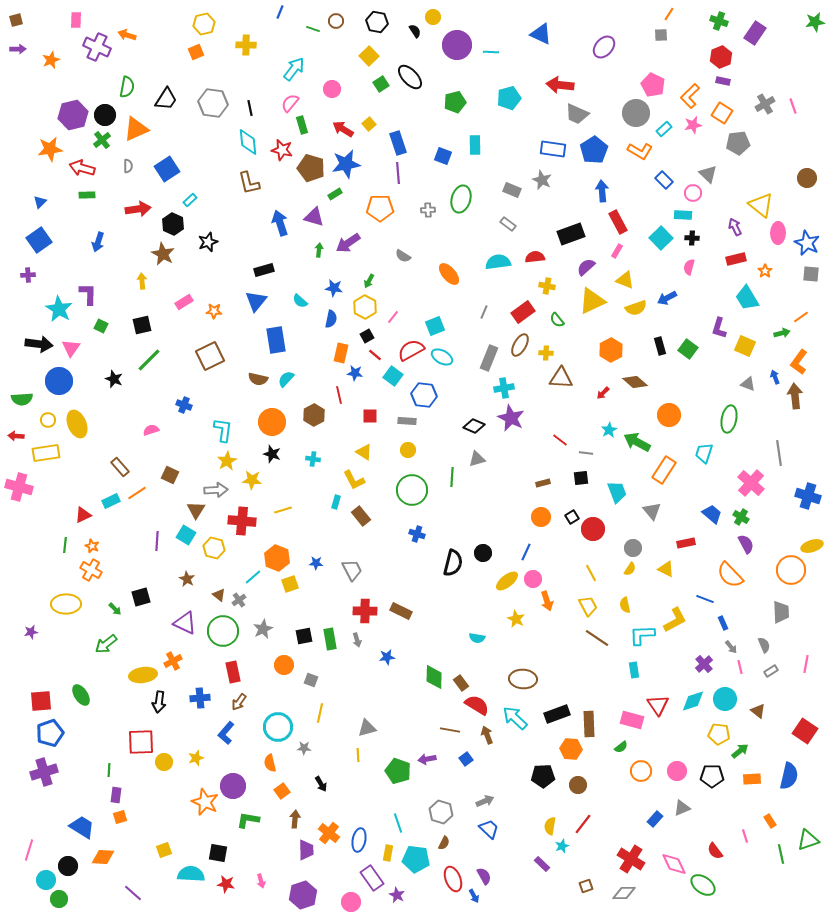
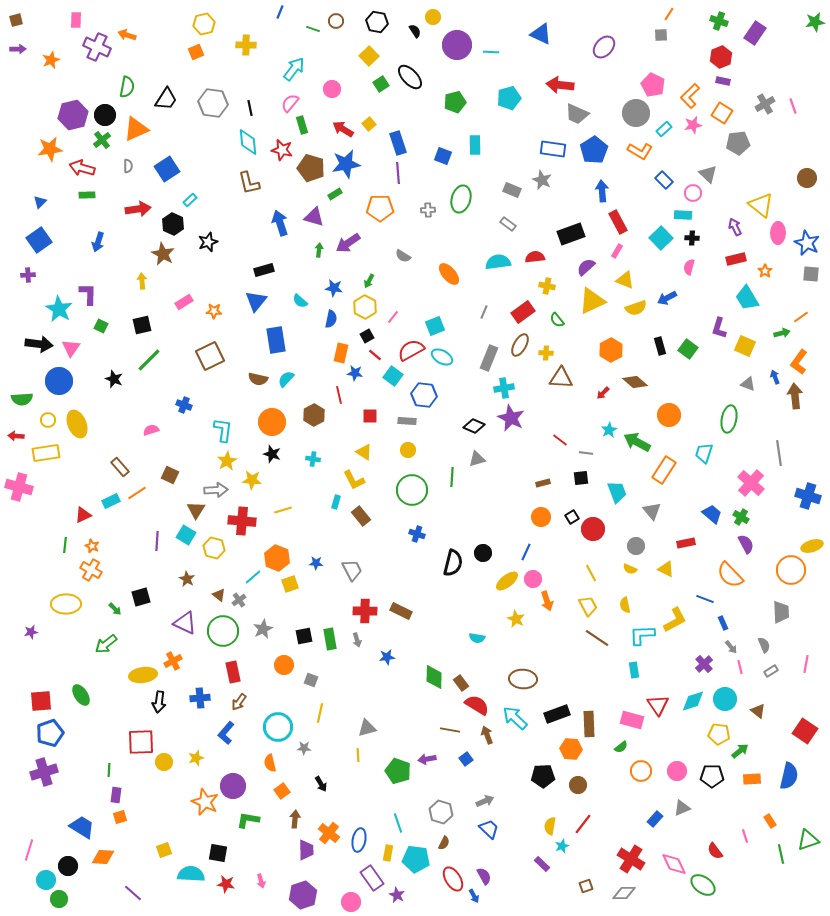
gray circle at (633, 548): moved 3 px right, 2 px up
yellow semicircle at (630, 569): rotated 80 degrees clockwise
red ellipse at (453, 879): rotated 10 degrees counterclockwise
